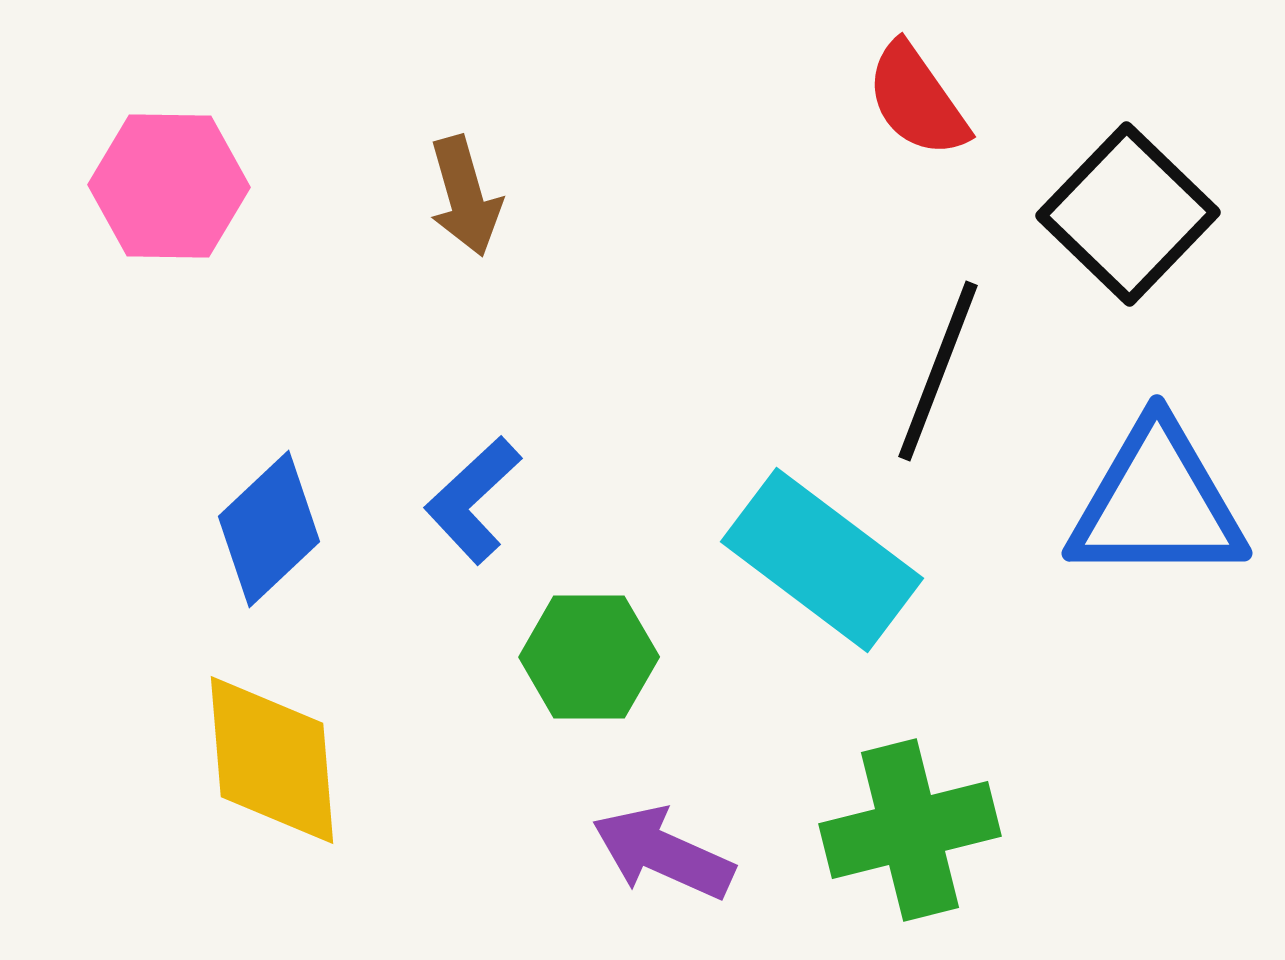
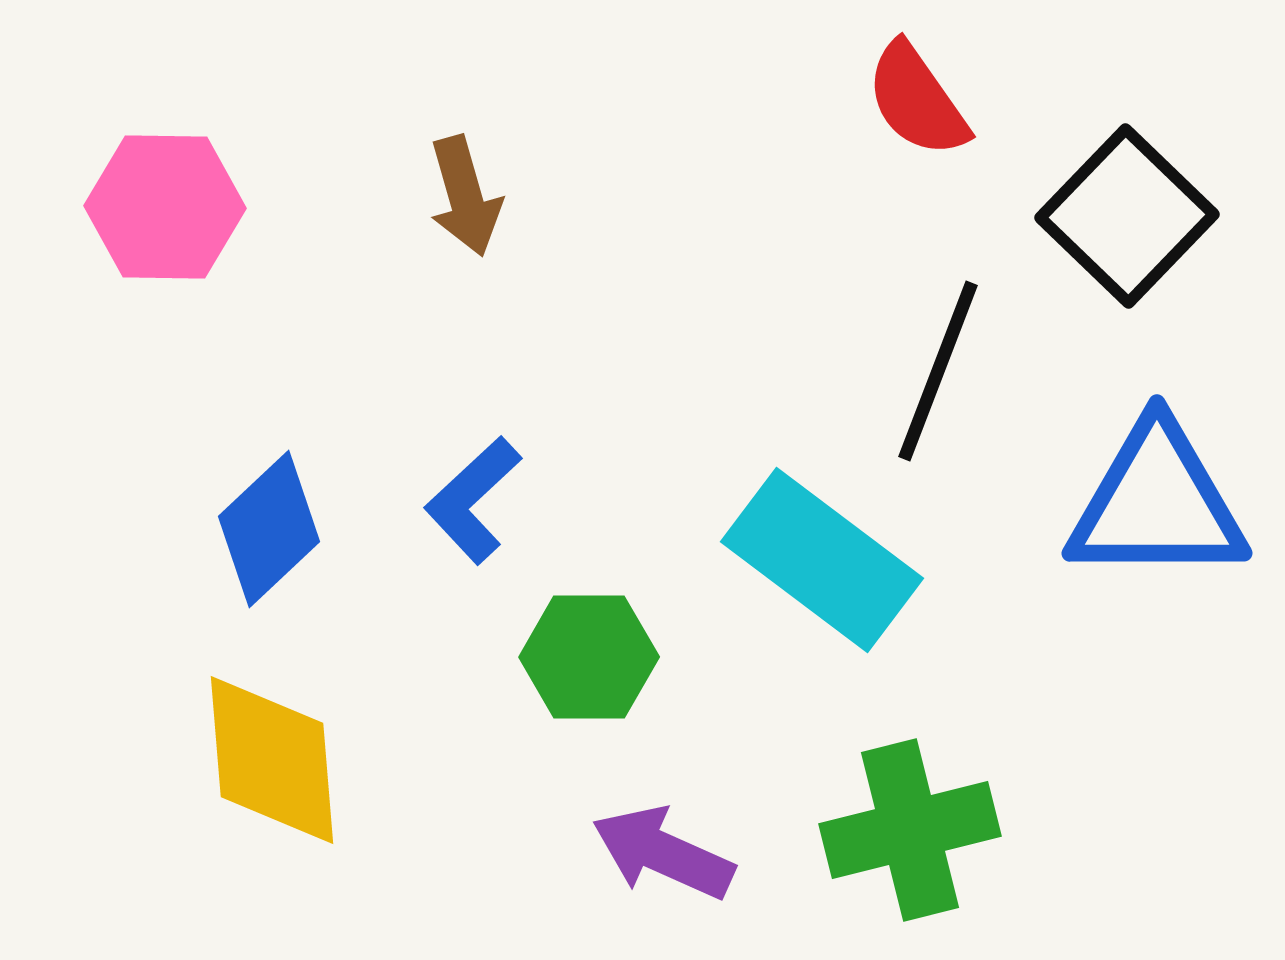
pink hexagon: moved 4 px left, 21 px down
black square: moved 1 px left, 2 px down
